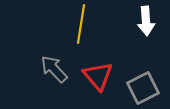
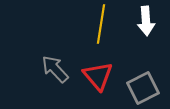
yellow line: moved 20 px right
gray arrow: moved 1 px right
